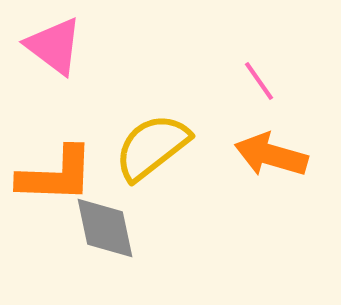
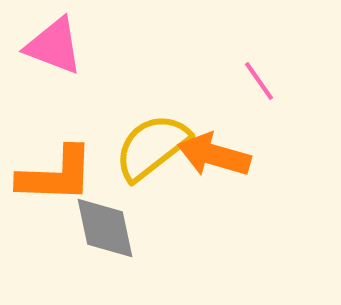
pink triangle: rotated 16 degrees counterclockwise
orange arrow: moved 57 px left
